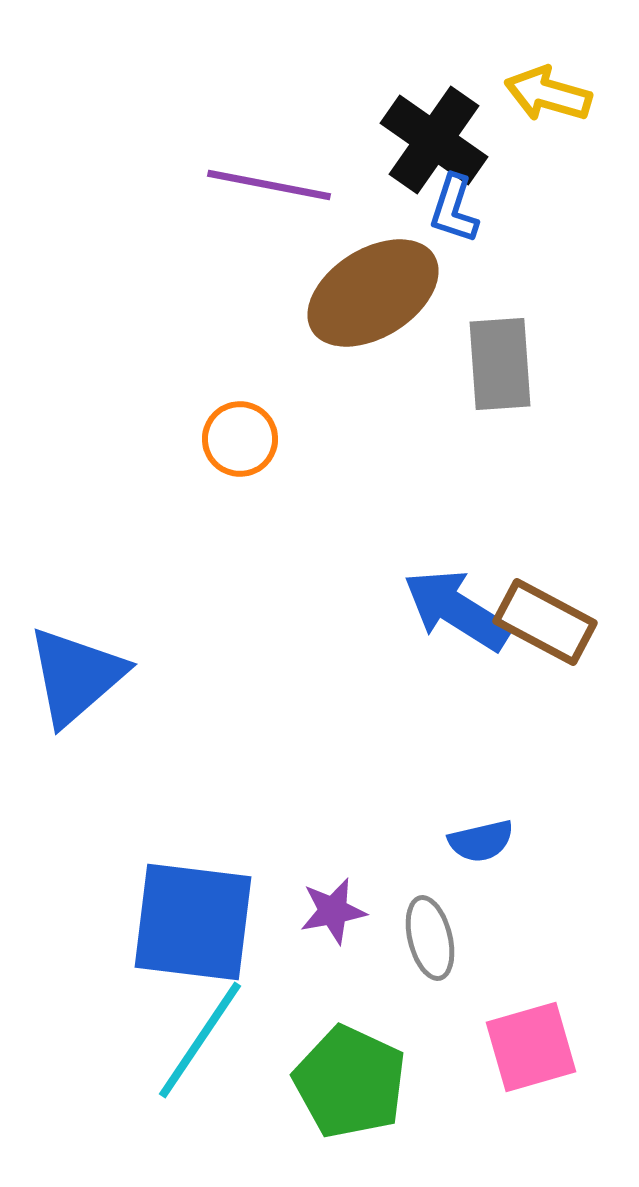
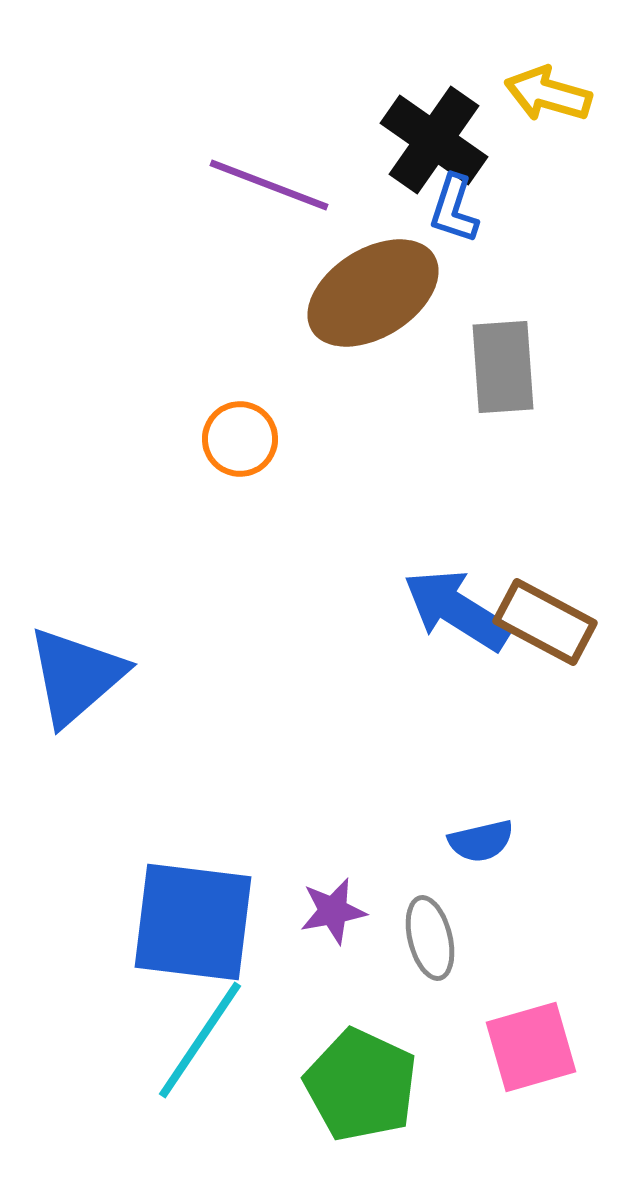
purple line: rotated 10 degrees clockwise
gray rectangle: moved 3 px right, 3 px down
green pentagon: moved 11 px right, 3 px down
